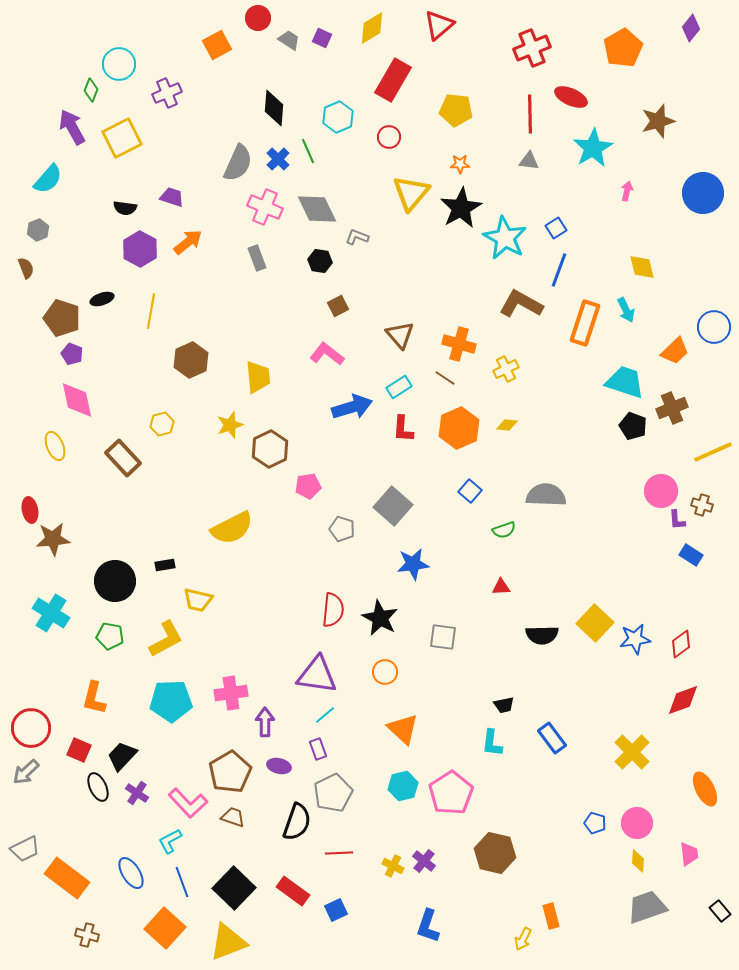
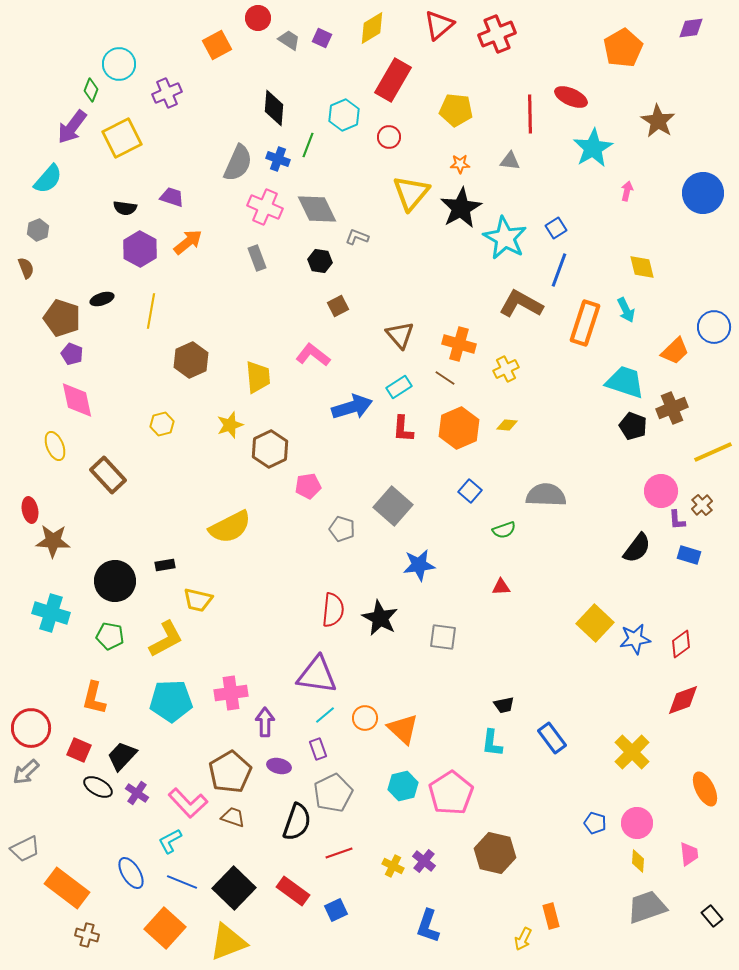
purple diamond at (691, 28): rotated 44 degrees clockwise
red cross at (532, 48): moved 35 px left, 14 px up
cyan hexagon at (338, 117): moved 6 px right, 2 px up
brown star at (658, 121): rotated 24 degrees counterclockwise
purple arrow at (72, 127): rotated 114 degrees counterclockwise
green line at (308, 151): moved 6 px up; rotated 45 degrees clockwise
blue cross at (278, 159): rotated 25 degrees counterclockwise
gray triangle at (529, 161): moved 19 px left
pink L-shape at (327, 354): moved 14 px left, 1 px down
brown rectangle at (123, 458): moved 15 px left, 17 px down
brown cross at (702, 505): rotated 30 degrees clockwise
yellow semicircle at (232, 528): moved 2 px left, 1 px up
brown star at (53, 539): moved 2 px down; rotated 8 degrees clockwise
blue rectangle at (691, 555): moved 2 px left; rotated 15 degrees counterclockwise
blue star at (413, 564): moved 6 px right, 1 px down
cyan cross at (51, 613): rotated 15 degrees counterclockwise
black semicircle at (542, 635): moved 95 px right, 87 px up; rotated 52 degrees counterclockwise
orange circle at (385, 672): moved 20 px left, 46 px down
black ellipse at (98, 787): rotated 36 degrees counterclockwise
red line at (339, 853): rotated 16 degrees counterclockwise
orange rectangle at (67, 878): moved 10 px down
blue line at (182, 882): rotated 48 degrees counterclockwise
black rectangle at (720, 911): moved 8 px left, 5 px down
